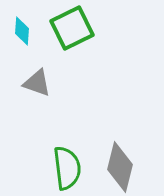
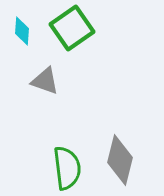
green square: rotated 9 degrees counterclockwise
gray triangle: moved 8 px right, 2 px up
gray diamond: moved 7 px up
